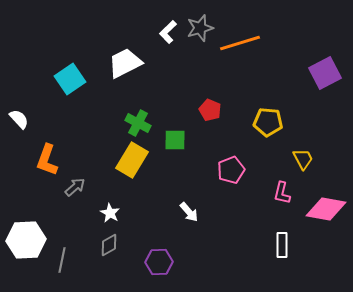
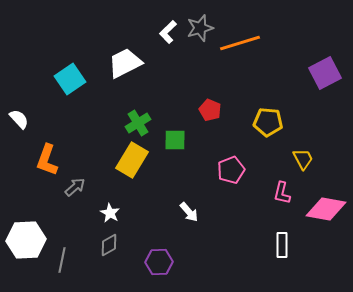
green cross: rotated 30 degrees clockwise
